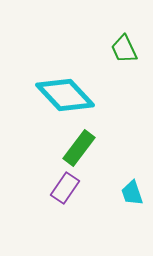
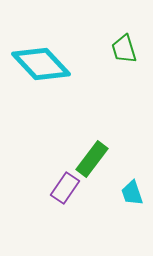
green trapezoid: rotated 8 degrees clockwise
cyan diamond: moved 24 px left, 31 px up
green rectangle: moved 13 px right, 11 px down
